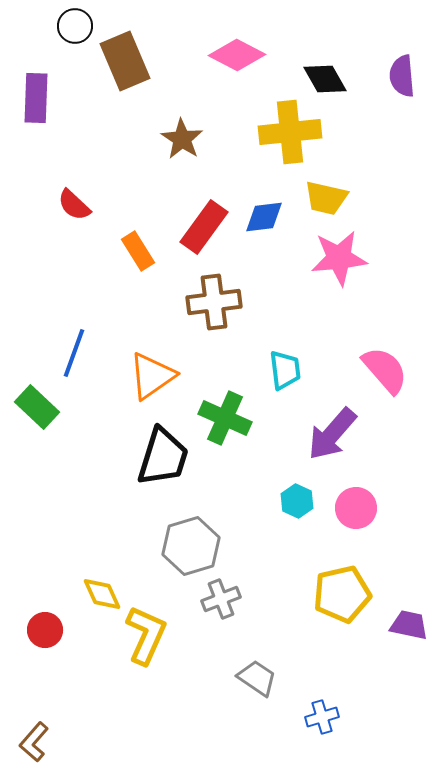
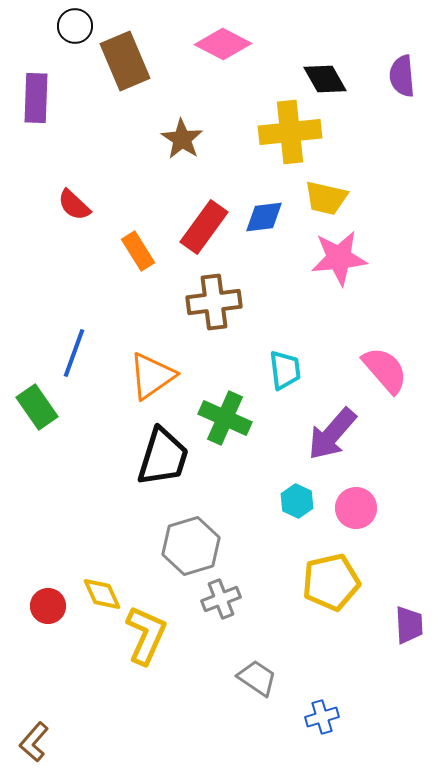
pink diamond: moved 14 px left, 11 px up
green rectangle: rotated 12 degrees clockwise
yellow pentagon: moved 11 px left, 12 px up
purple trapezoid: rotated 75 degrees clockwise
red circle: moved 3 px right, 24 px up
